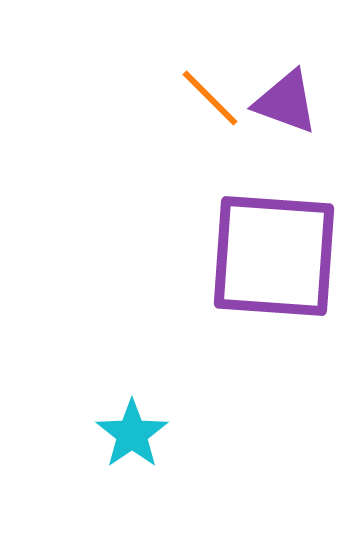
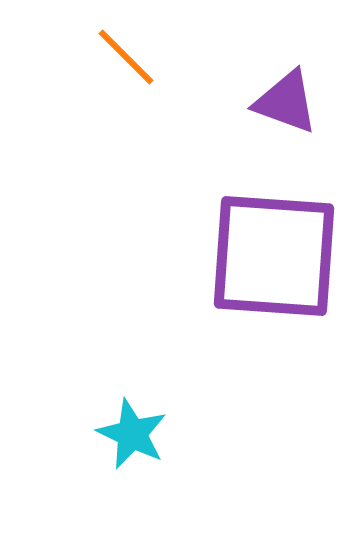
orange line: moved 84 px left, 41 px up
cyan star: rotated 12 degrees counterclockwise
